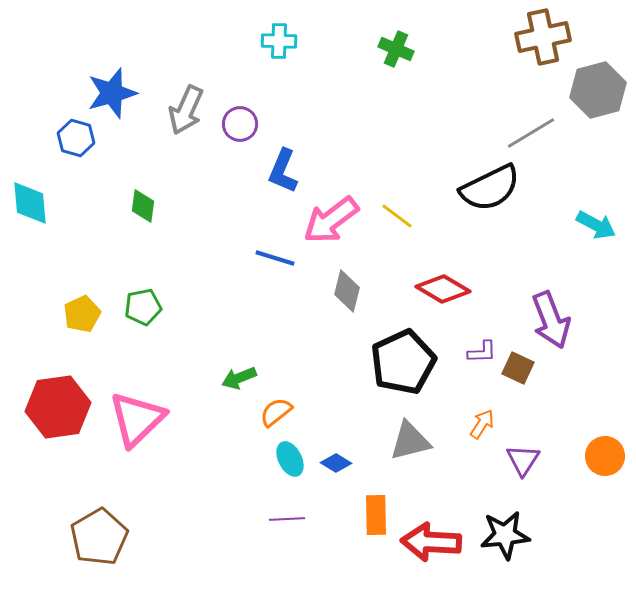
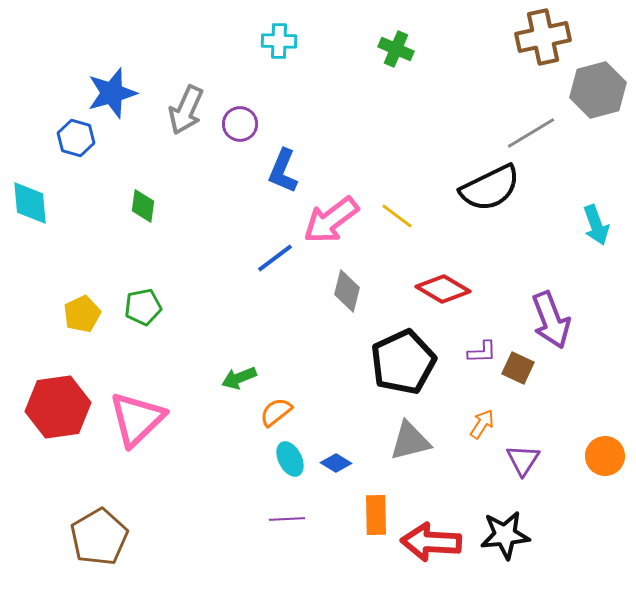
cyan arrow: rotated 42 degrees clockwise
blue line: rotated 54 degrees counterclockwise
